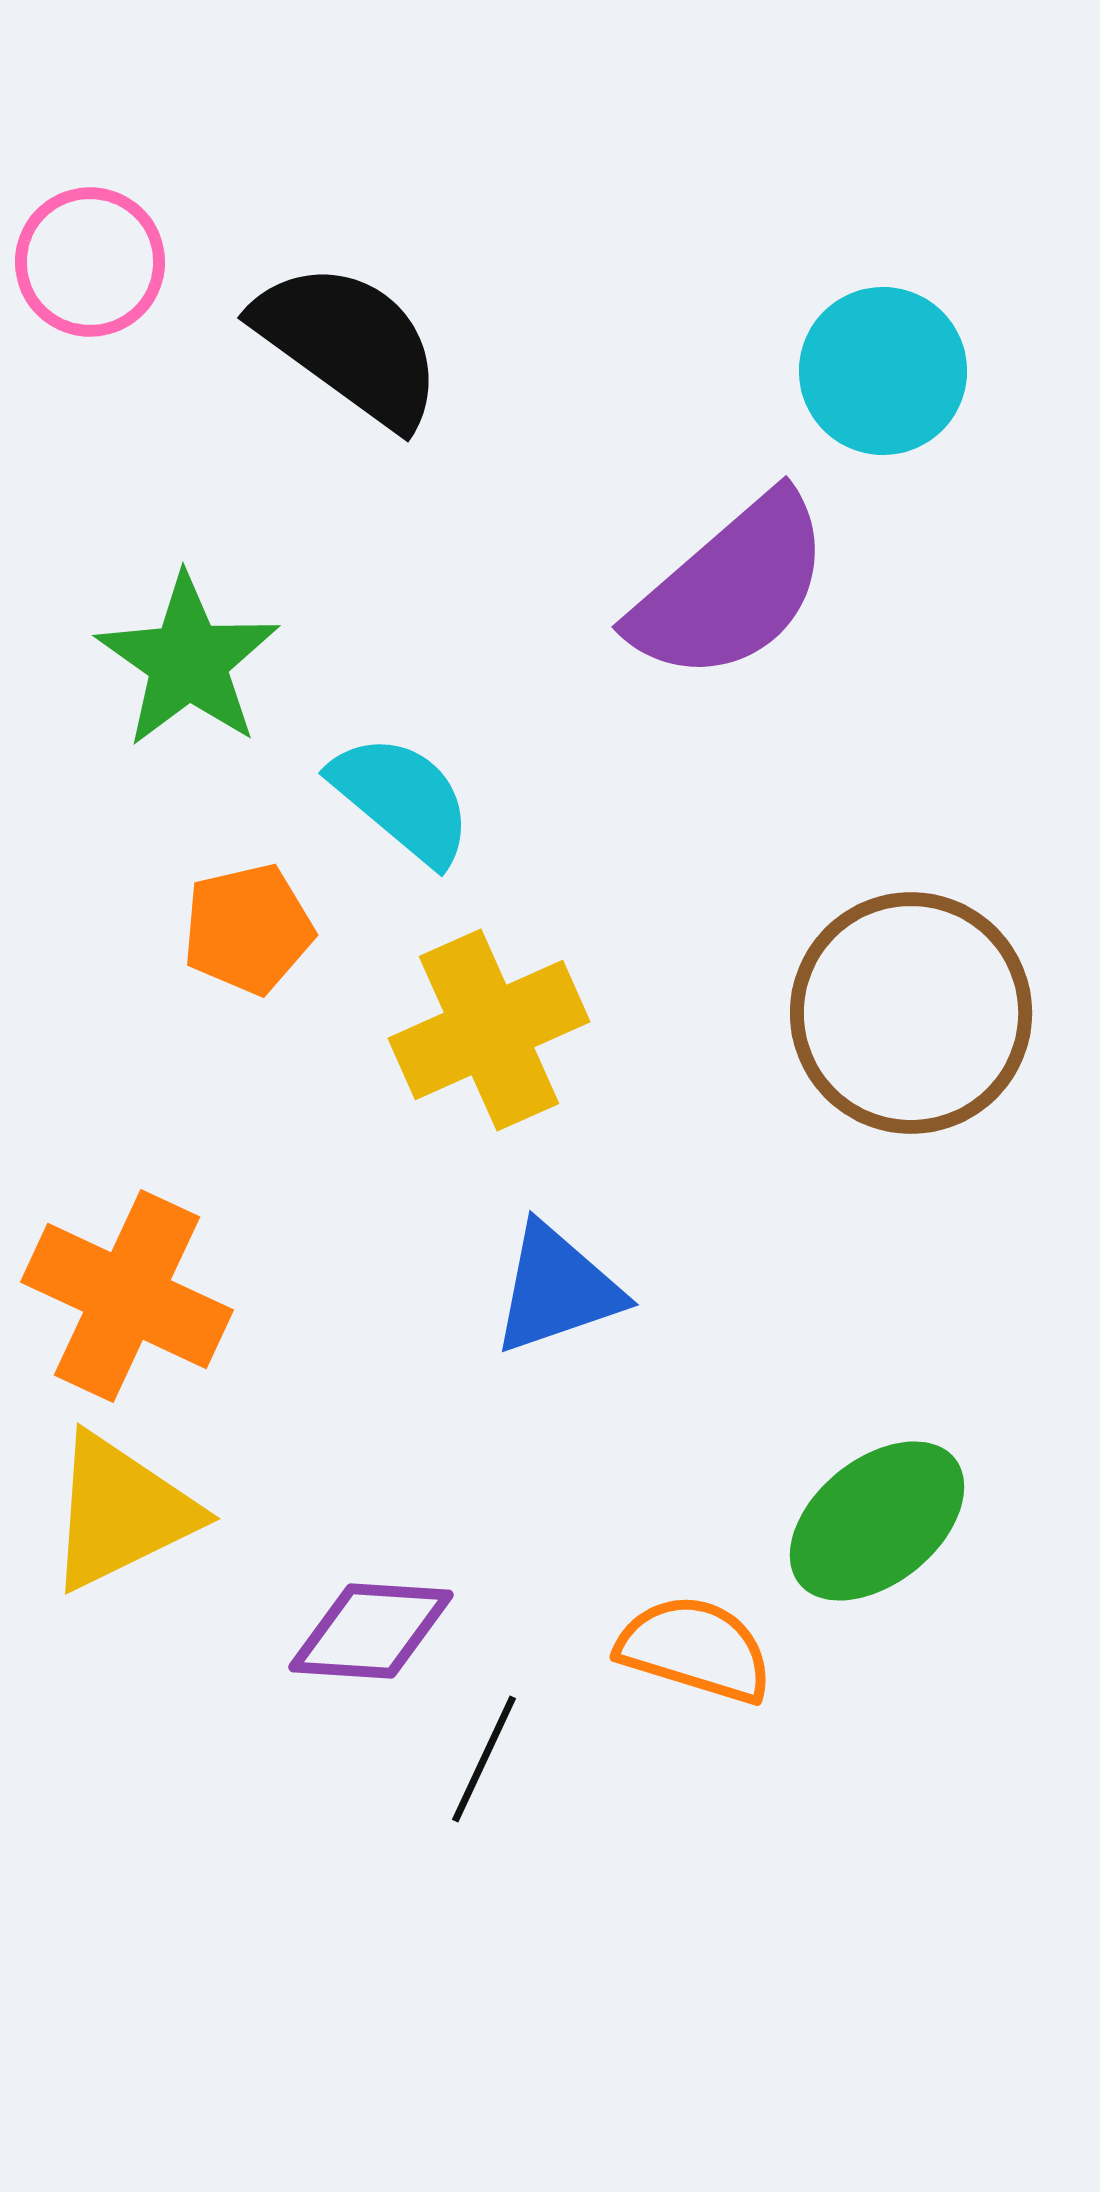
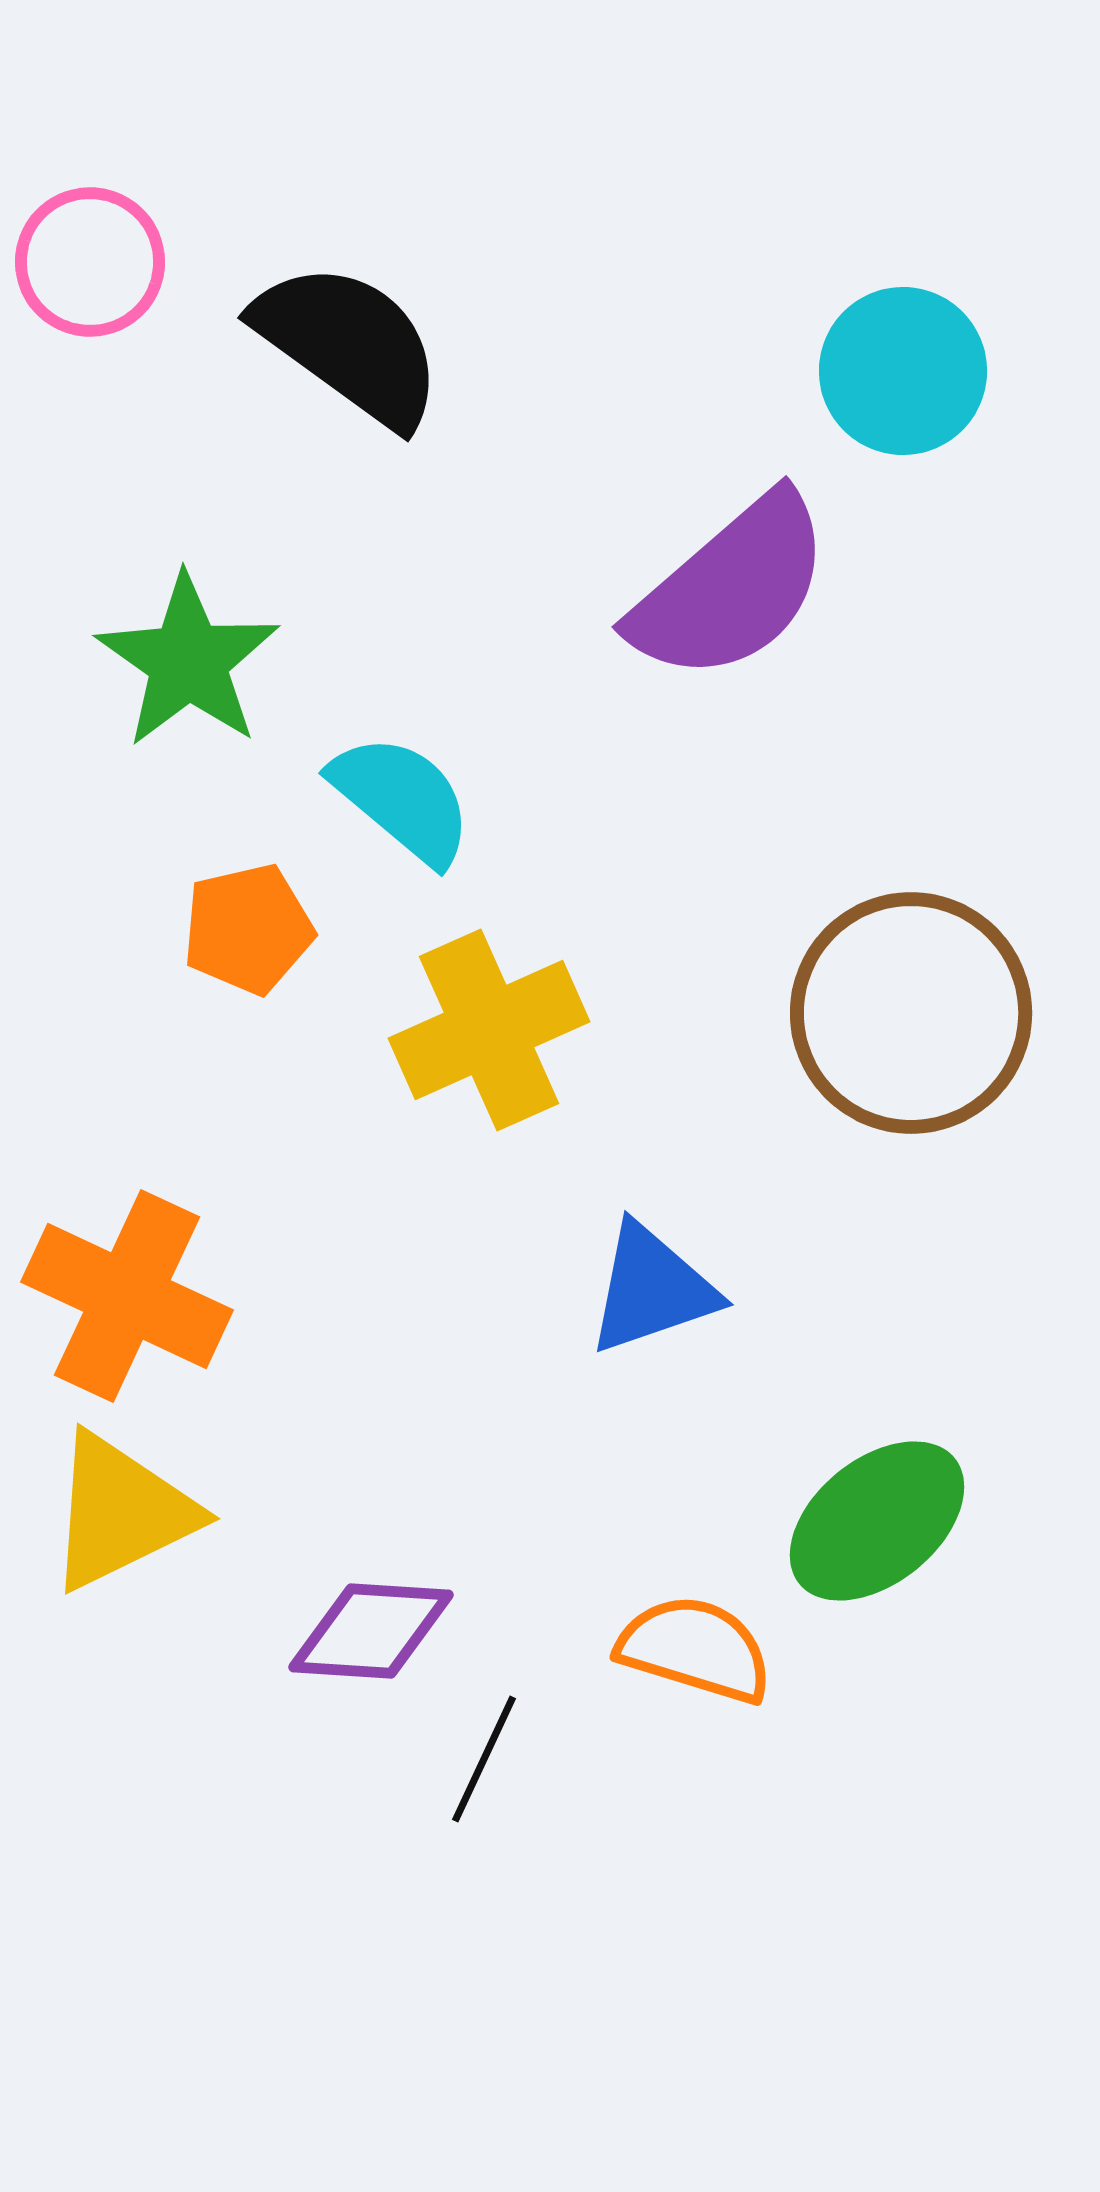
cyan circle: moved 20 px right
blue triangle: moved 95 px right
